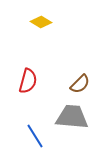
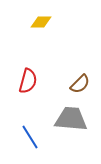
yellow diamond: rotated 30 degrees counterclockwise
gray trapezoid: moved 1 px left, 2 px down
blue line: moved 5 px left, 1 px down
